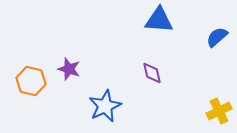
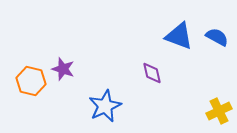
blue triangle: moved 20 px right, 16 px down; rotated 16 degrees clockwise
blue semicircle: rotated 70 degrees clockwise
purple star: moved 6 px left
